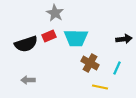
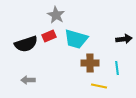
gray star: moved 1 px right, 2 px down
cyan trapezoid: moved 1 px down; rotated 15 degrees clockwise
brown cross: rotated 30 degrees counterclockwise
cyan line: rotated 32 degrees counterclockwise
yellow line: moved 1 px left, 1 px up
